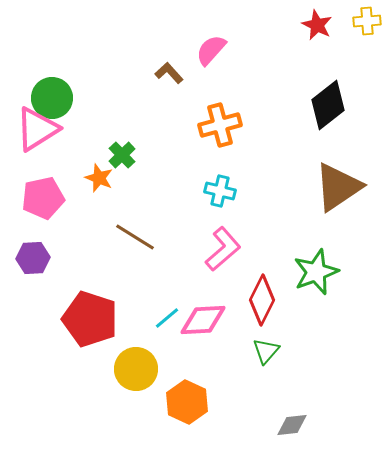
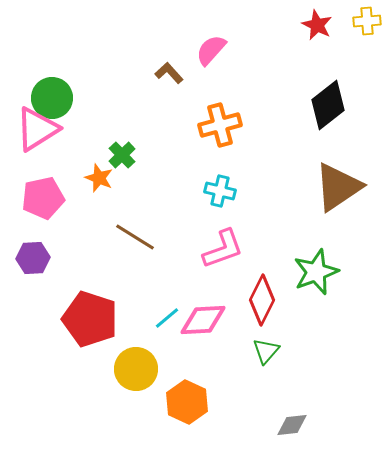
pink L-shape: rotated 21 degrees clockwise
